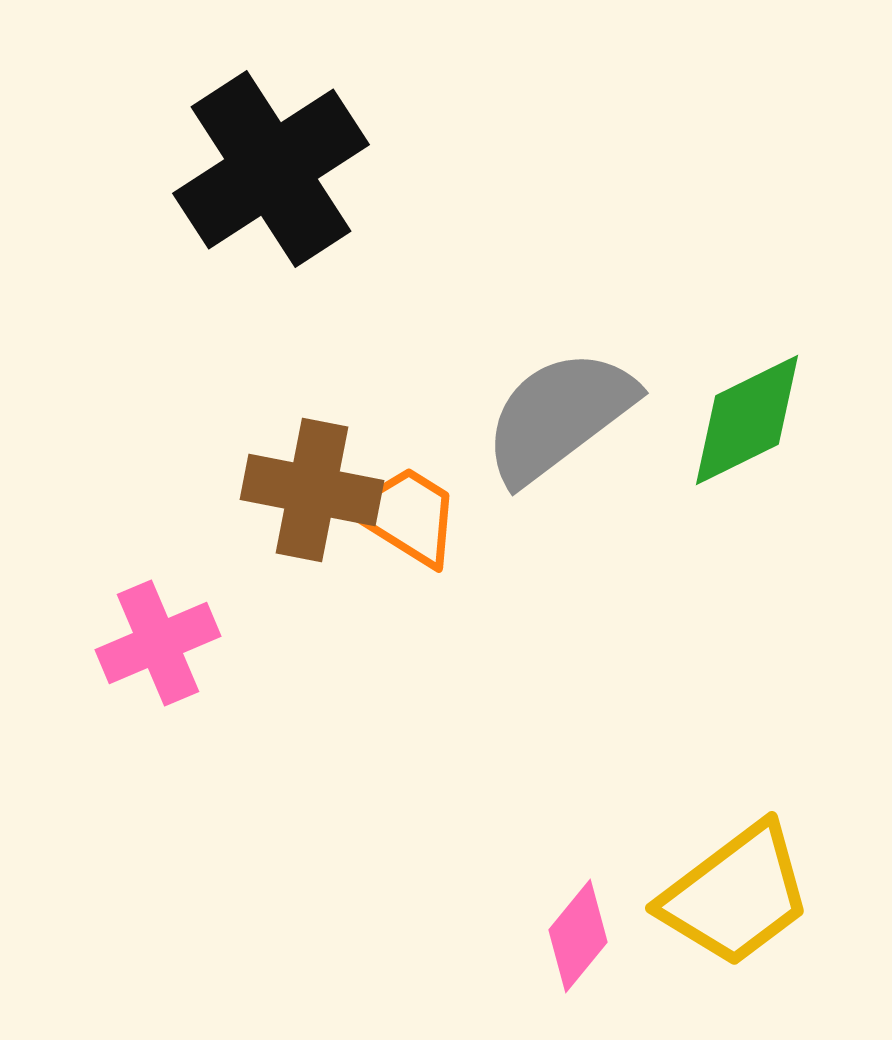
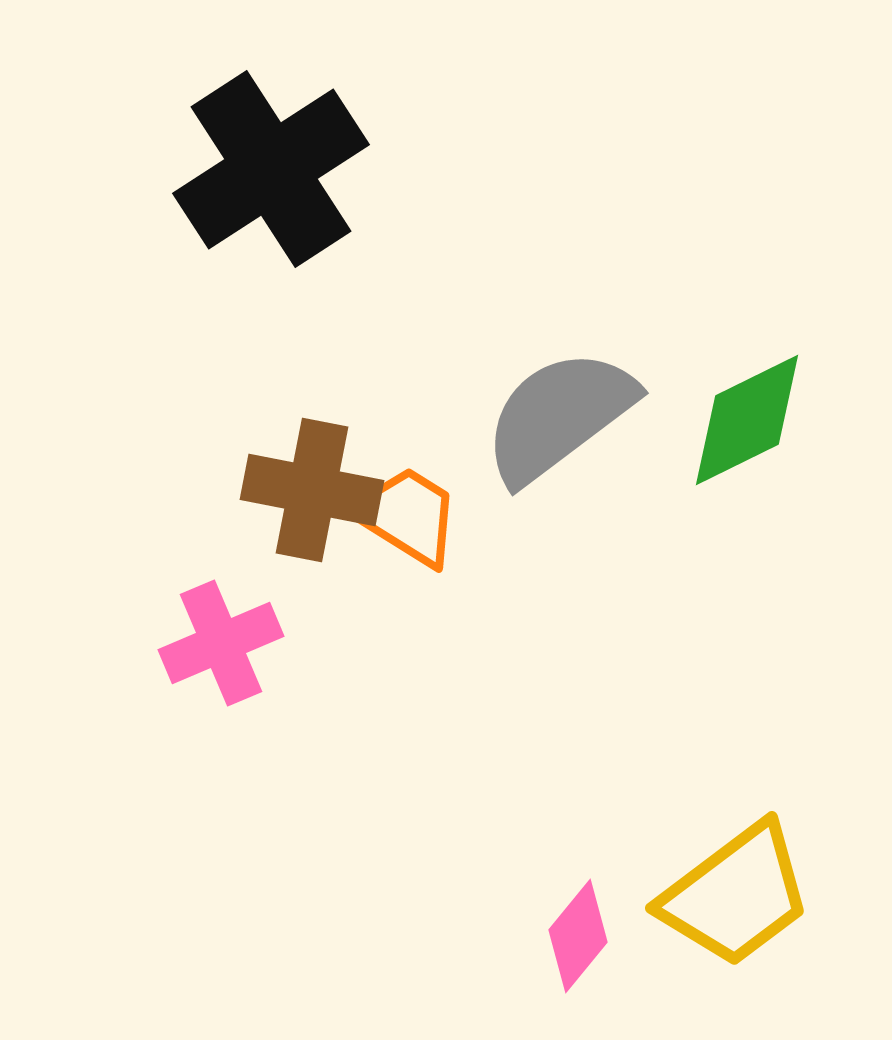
pink cross: moved 63 px right
